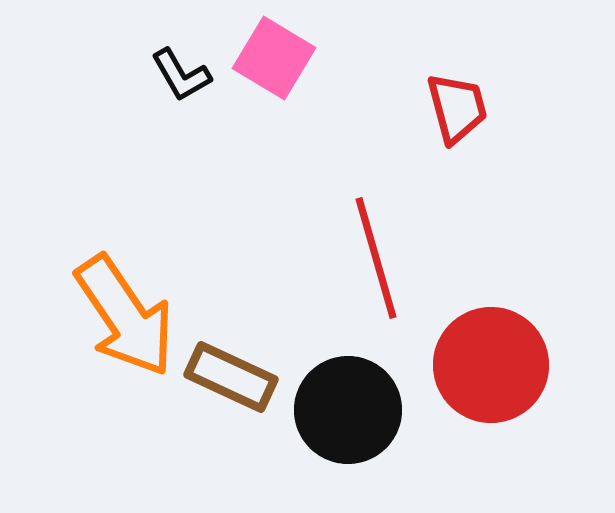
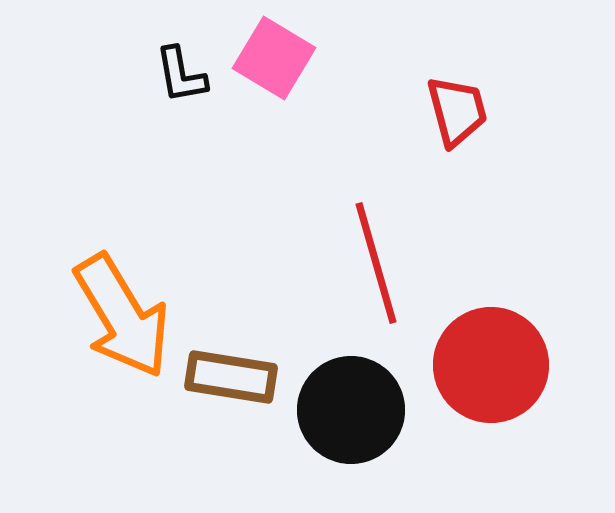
black L-shape: rotated 20 degrees clockwise
red trapezoid: moved 3 px down
red line: moved 5 px down
orange arrow: moved 3 px left; rotated 3 degrees clockwise
brown rectangle: rotated 16 degrees counterclockwise
black circle: moved 3 px right
